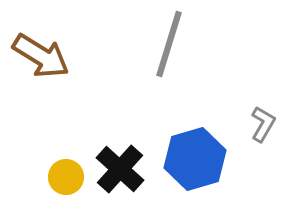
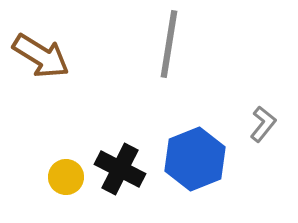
gray line: rotated 8 degrees counterclockwise
gray L-shape: rotated 9 degrees clockwise
blue hexagon: rotated 6 degrees counterclockwise
black cross: rotated 15 degrees counterclockwise
